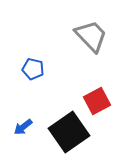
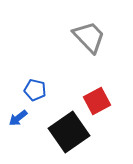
gray trapezoid: moved 2 px left, 1 px down
blue pentagon: moved 2 px right, 21 px down
blue arrow: moved 5 px left, 9 px up
